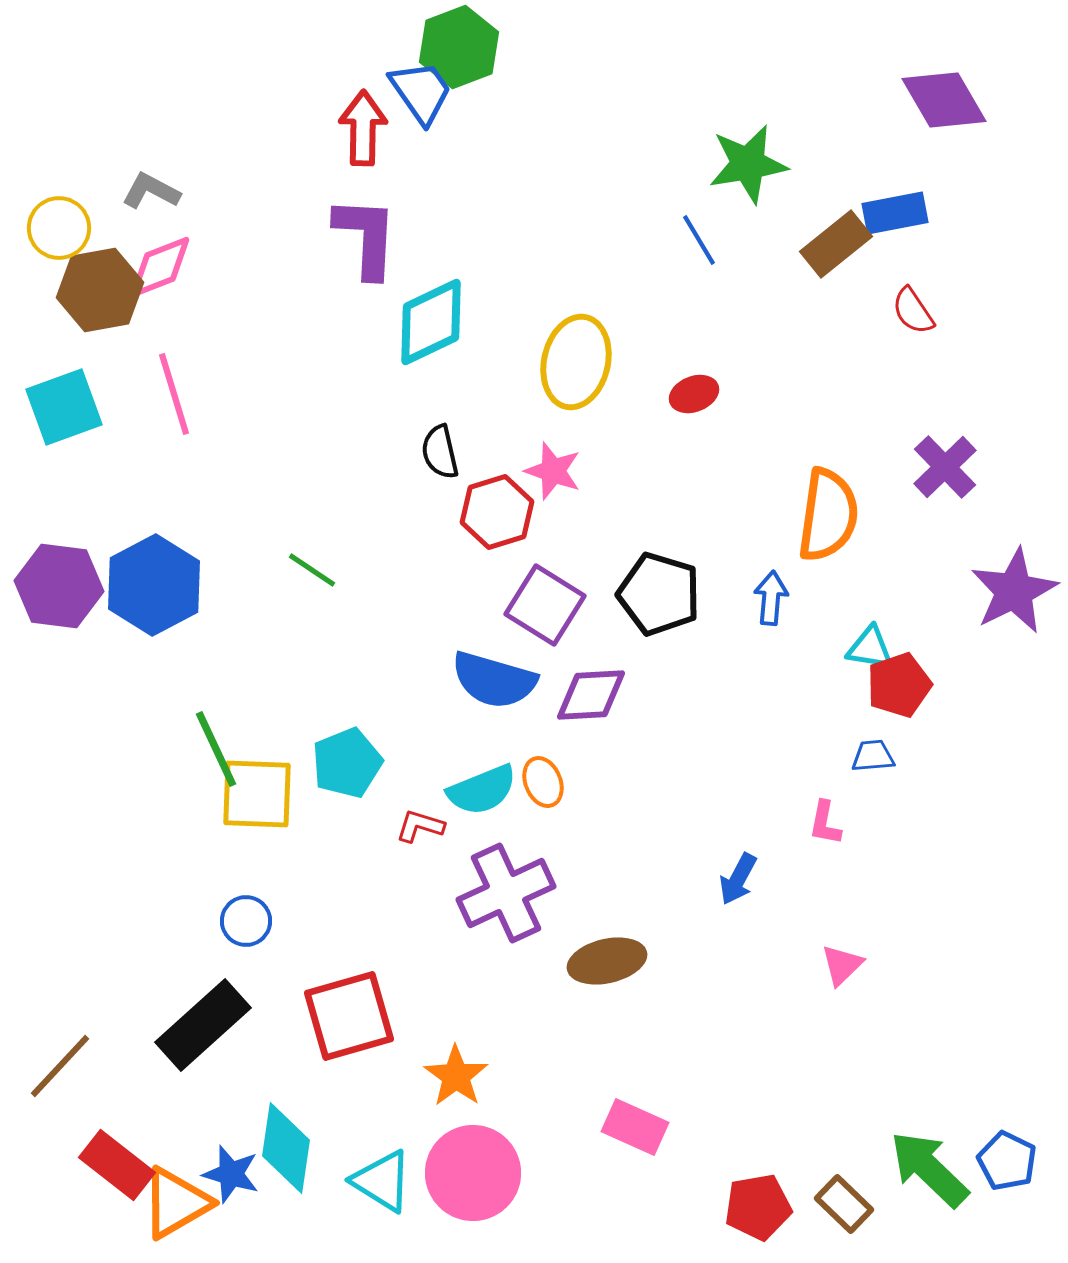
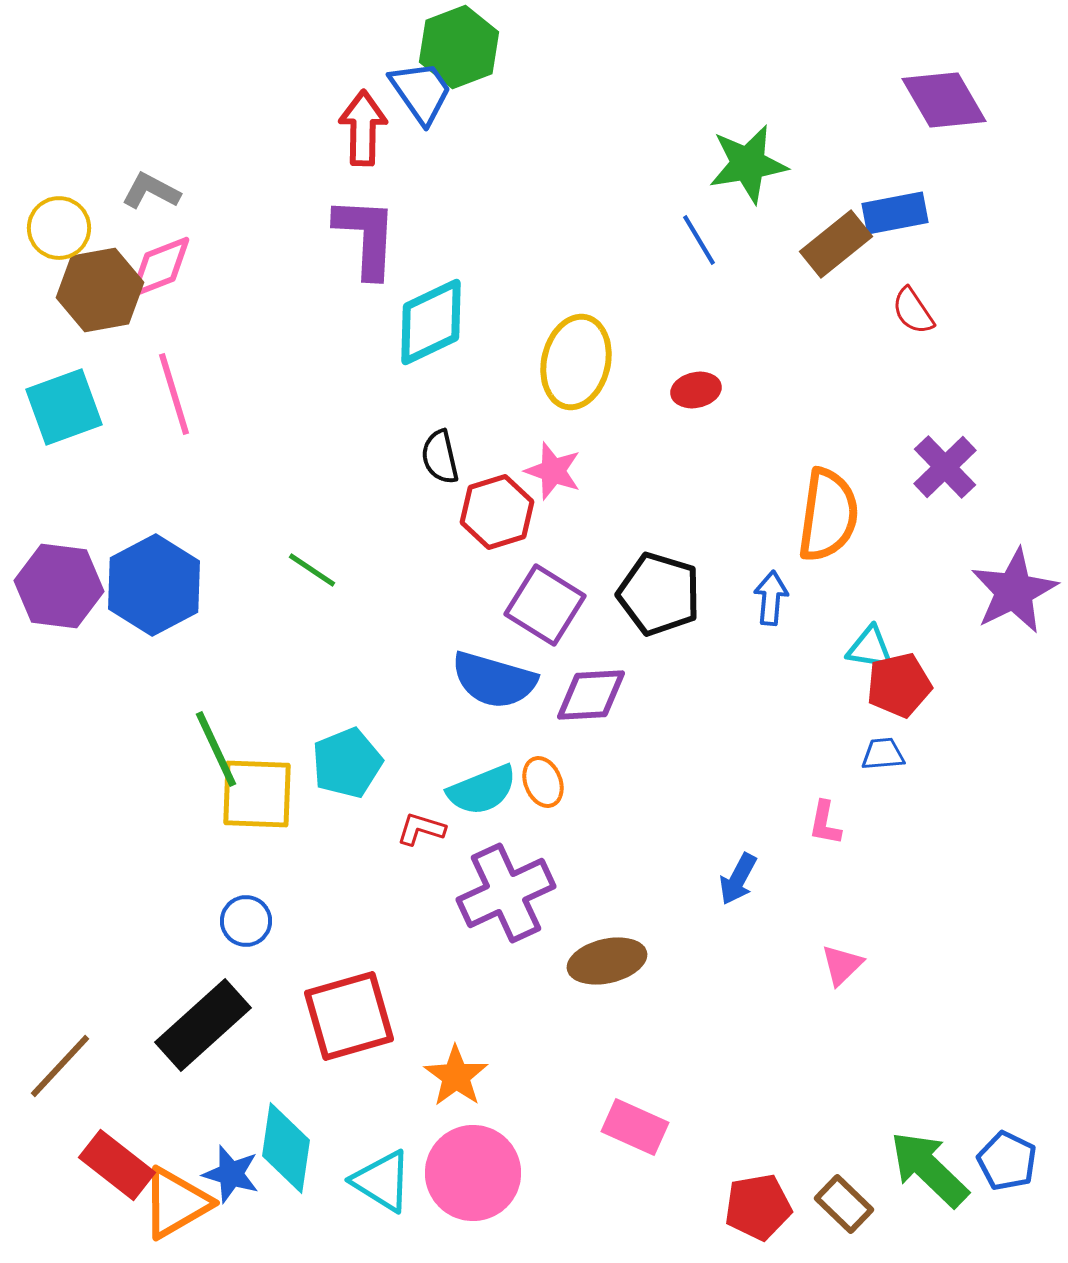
red ellipse at (694, 394): moved 2 px right, 4 px up; rotated 9 degrees clockwise
black semicircle at (440, 452): moved 5 px down
red pentagon at (899, 685): rotated 6 degrees clockwise
blue trapezoid at (873, 756): moved 10 px right, 2 px up
red L-shape at (420, 826): moved 1 px right, 3 px down
